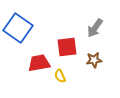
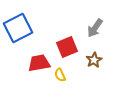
blue square: rotated 28 degrees clockwise
red square: rotated 15 degrees counterclockwise
brown star: rotated 21 degrees counterclockwise
yellow semicircle: moved 1 px up
